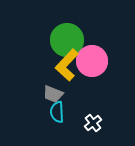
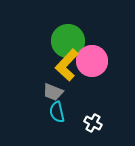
green circle: moved 1 px right, 1 px down
gray trapezoid: moved 2 px up
cyan semicircle: rotated 10 degrees counterclockwise
white cross: rotated 24 degrees counterclockwise
